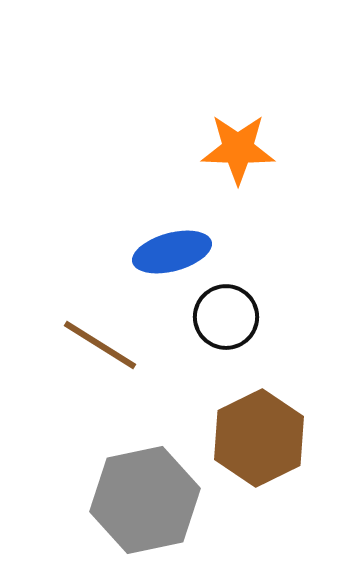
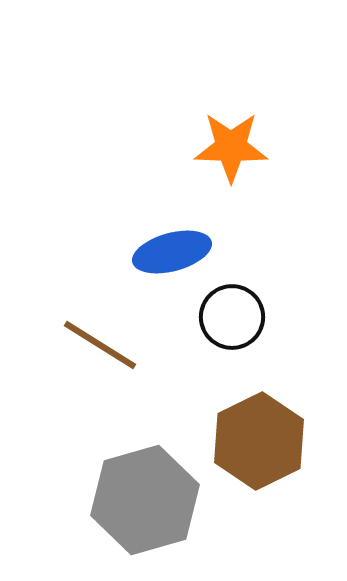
orange star: moved 7 px left, 2 px up
black circle: moved 6 px right
brown hexagon: moved 3 px down
gray hexagon: rotated 4 degrees counterclockwise
